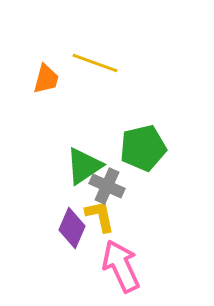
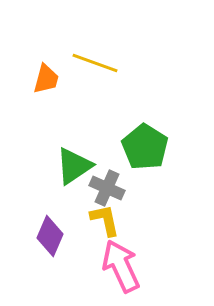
green pentagon: moved 2 px right, 1 px up; rotated 27 degrees counterclockwise
green triangle: moved 10 px left
gray cross: moved 2 px down
yellow L-shape: moved 5 px right, 4 px down
purple diamond: moved 22 px left, 8 px down
